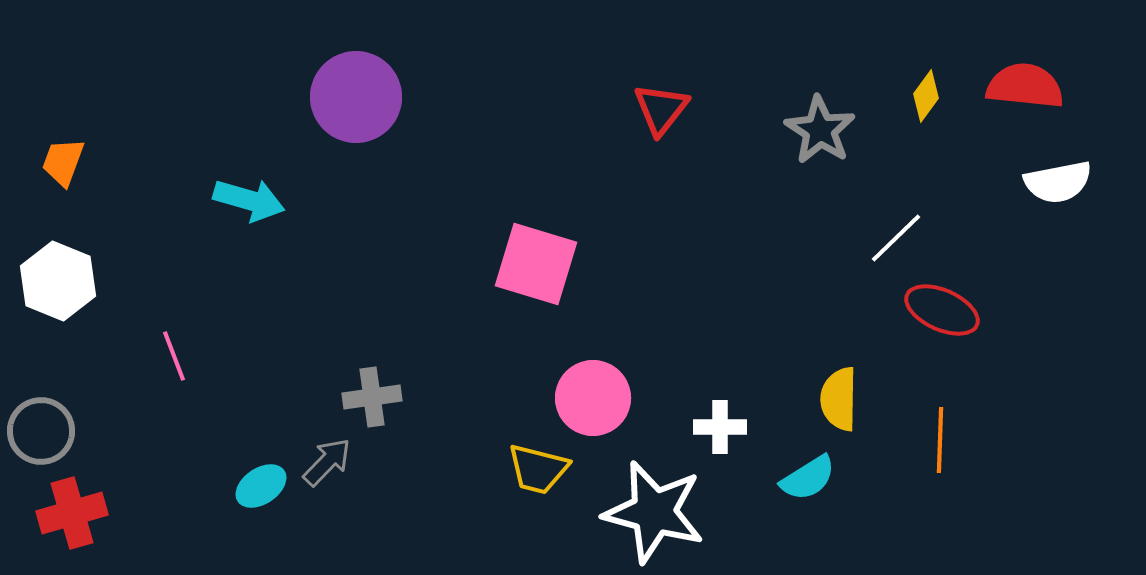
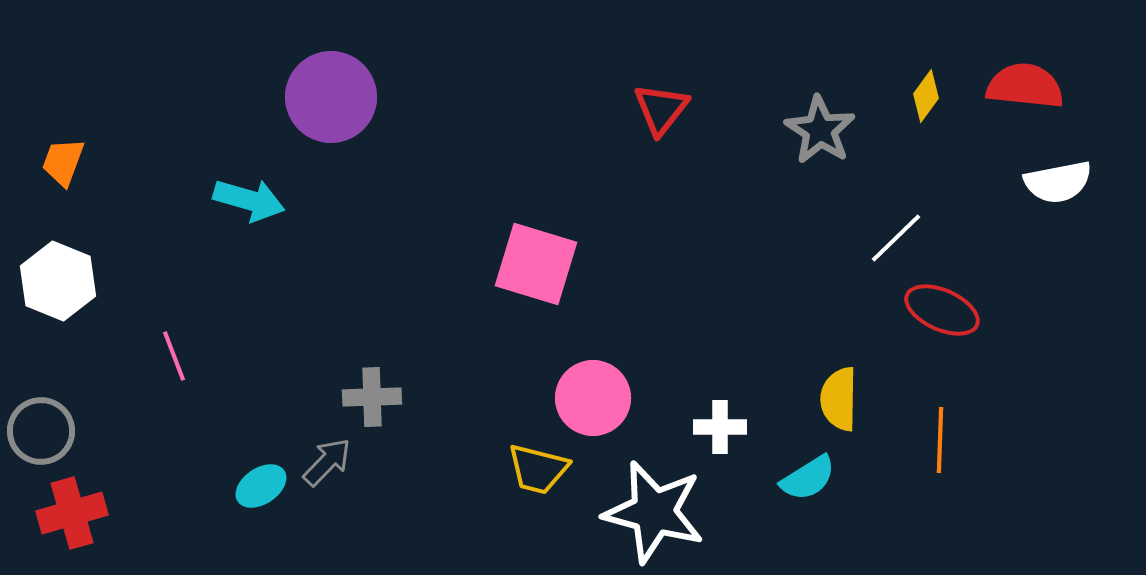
purple circle: moved 25 px left
gray cross: rotated 6 degrees clockwise
